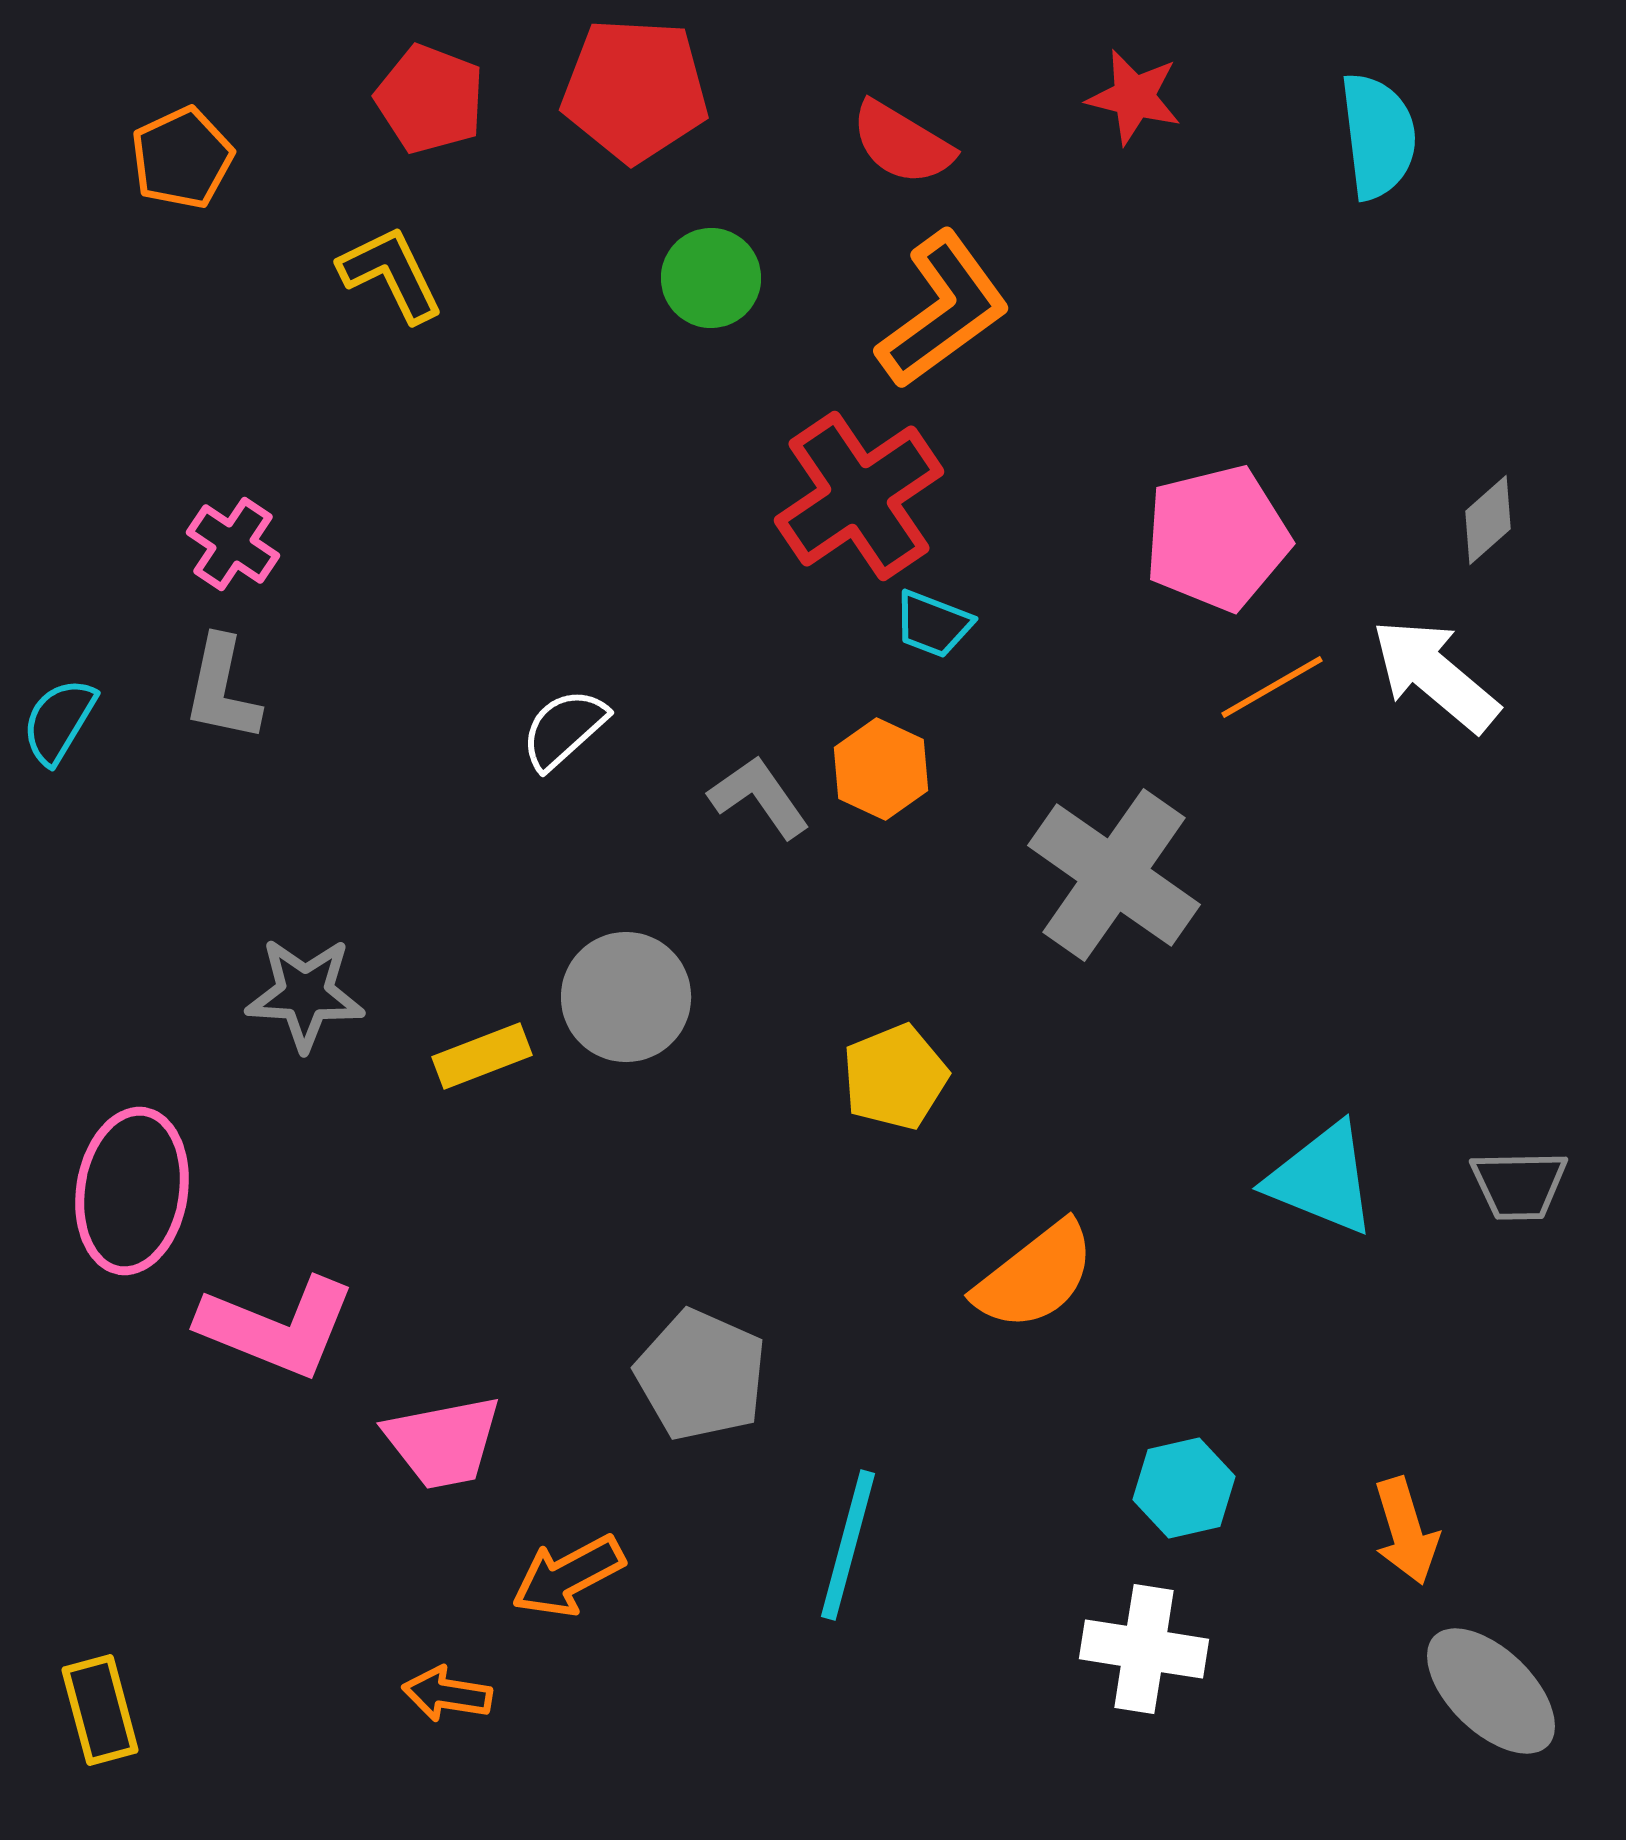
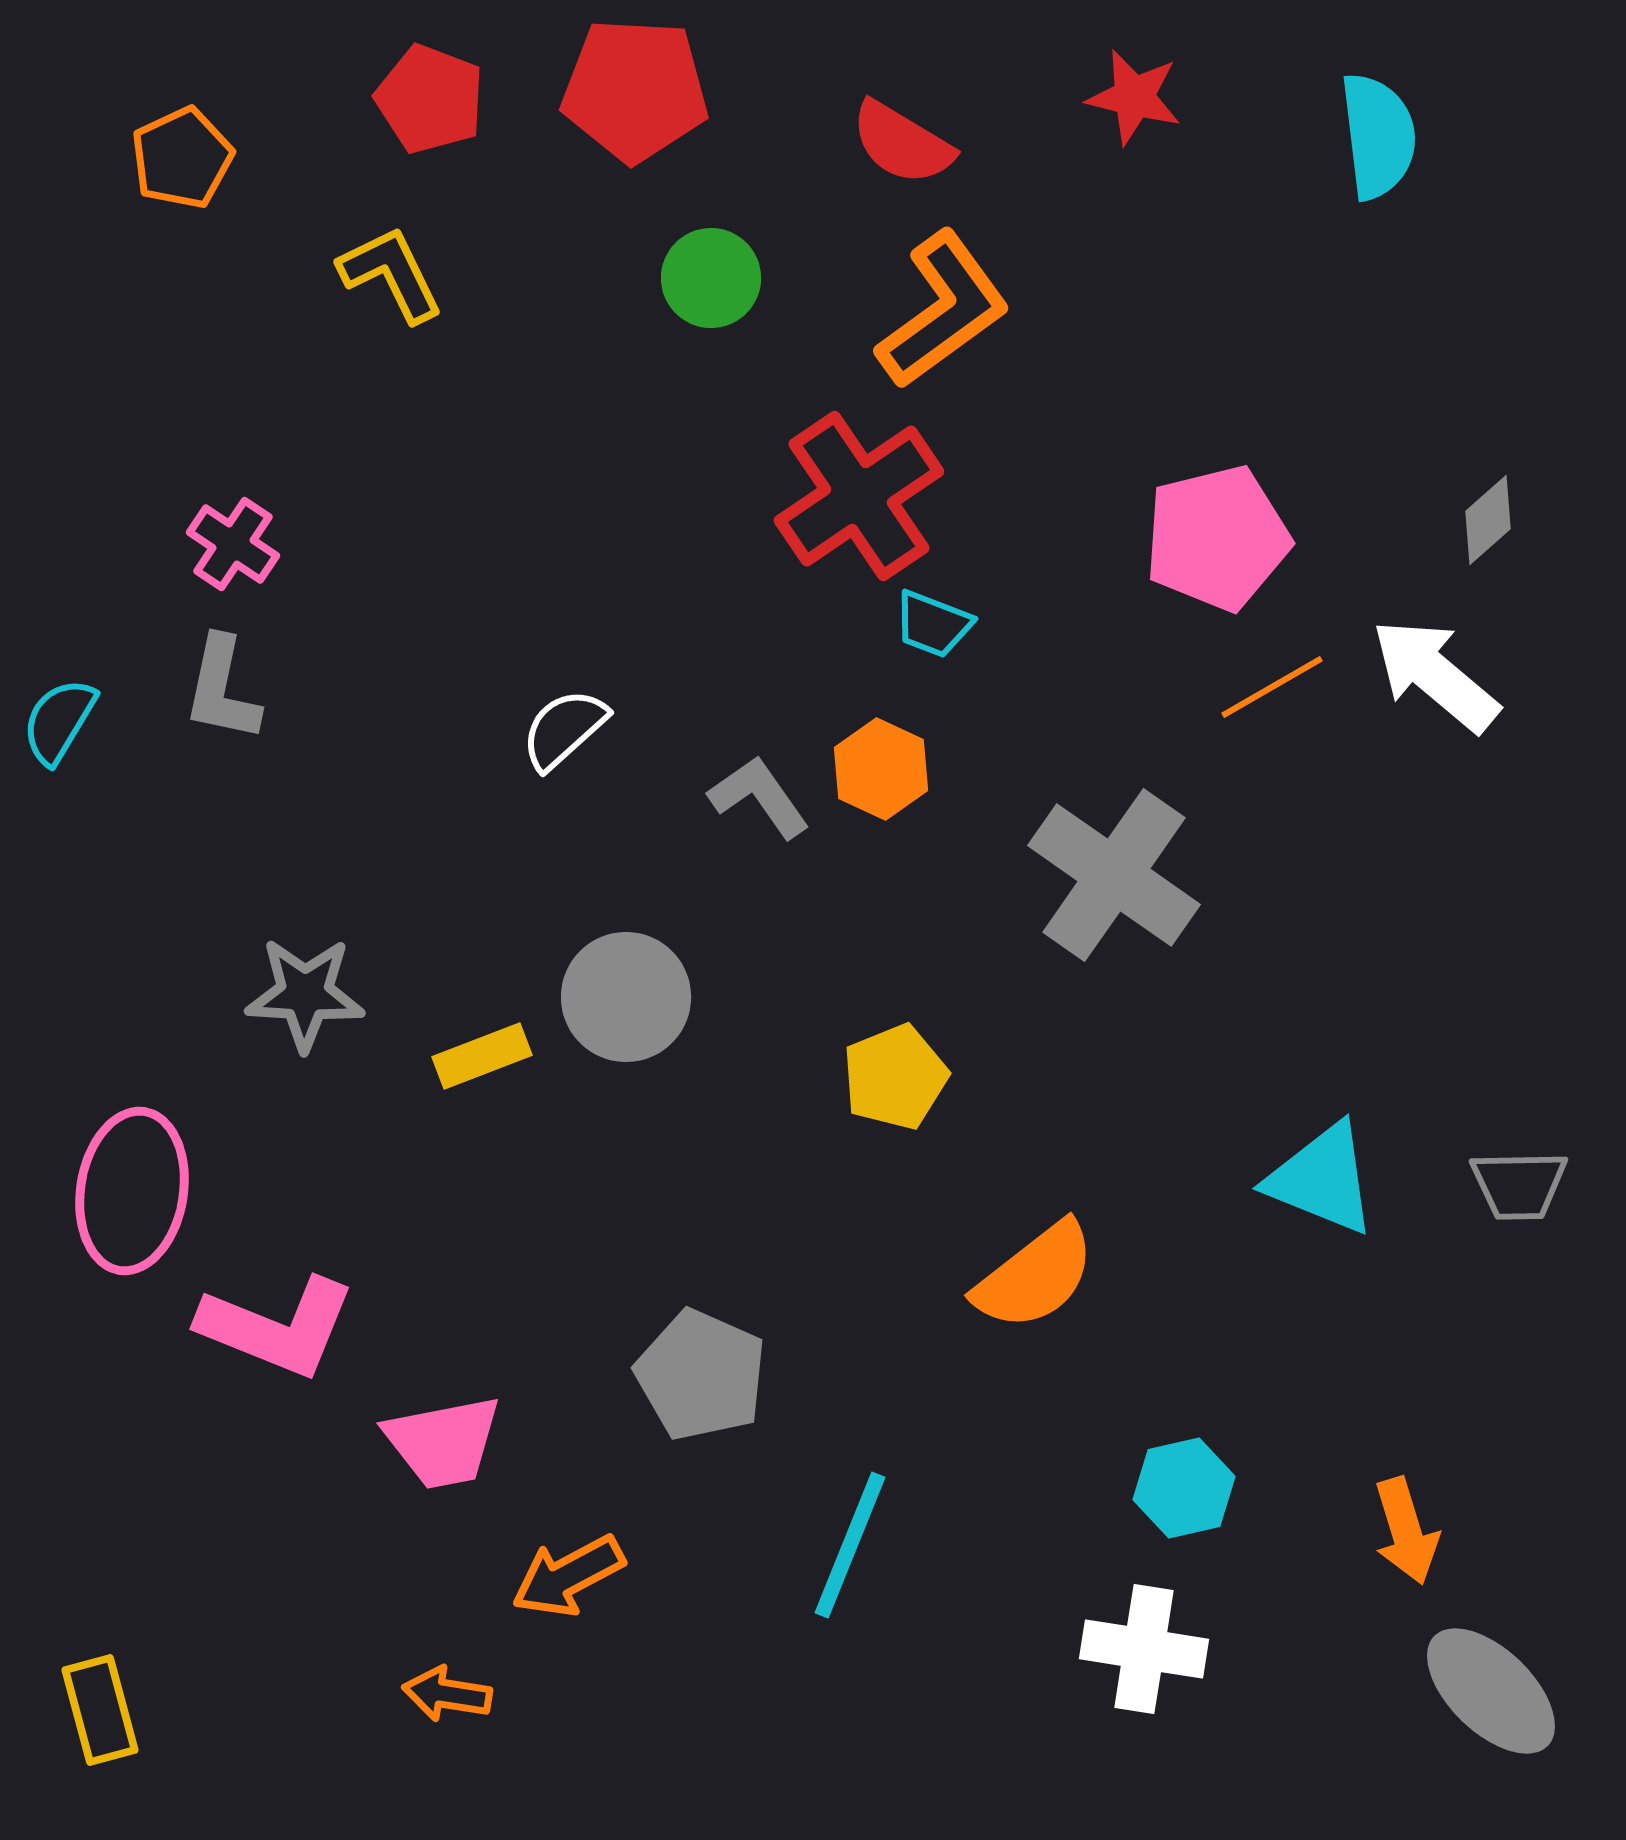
cyan line at (848, 1545): moved 2 px right; rotated 7 degrees clockwise
